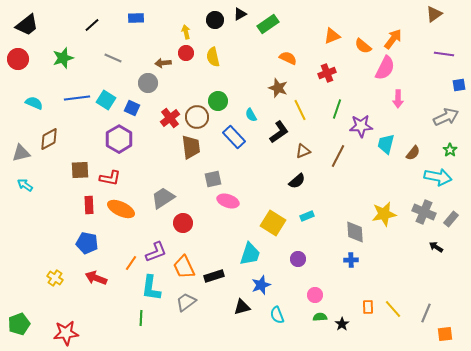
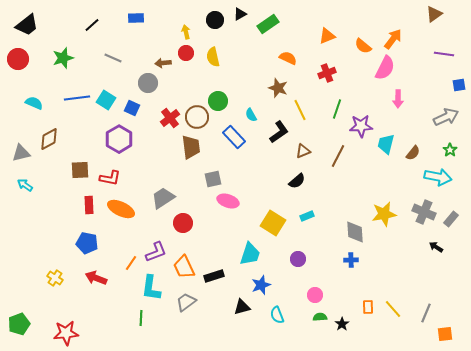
orange triangle at (332, 36): moved 5 px left
